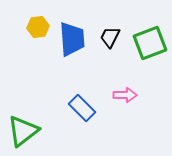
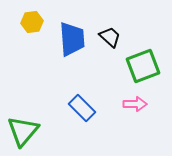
yellow hexagon: moved 6 px left, 5 px up
black trapezoid: rotated 105 degrees clockwise
green square: moved 7 px left, 23 px down
pink arrow: moved 10 px right, 9 px down
green triangle: rotated 12 degrees counterclockwise
